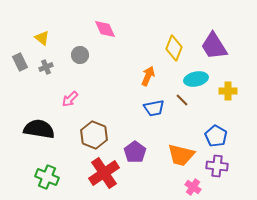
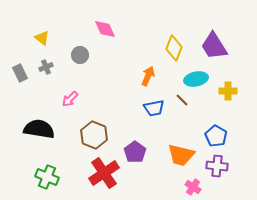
gray rectangle: moved 11 px down
